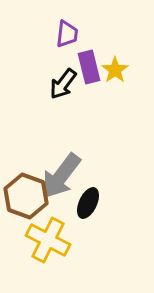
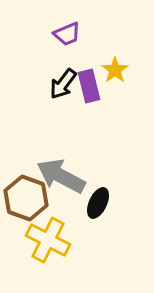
purple trapezoid: rotated 60 degrees clockwise
purple rectangle: moved 19 px down
gray arrow: rotated 81 degrees clockwise
brown hexagon: moved 2 px down
black ellipse: moved 10 px right
